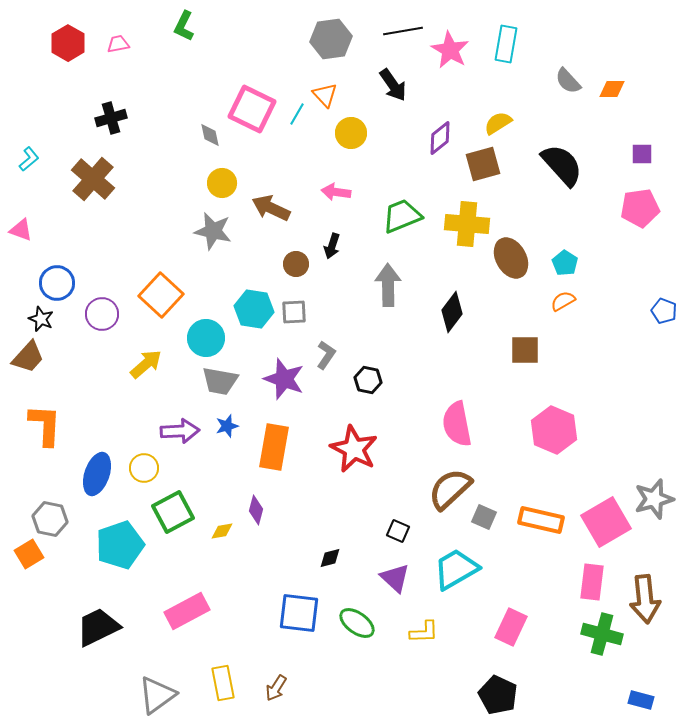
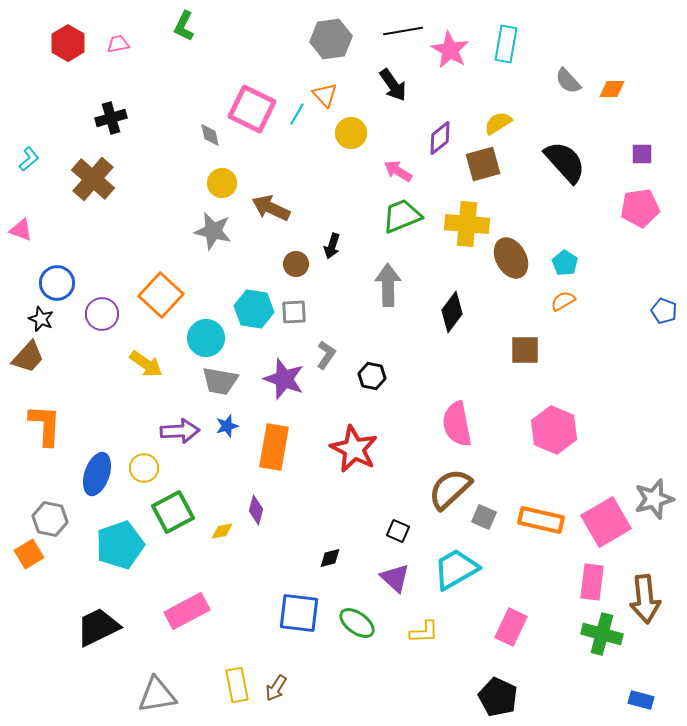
black semicircle at (562, 165): moved 3 px right, 3 px up
pink arrow at (336, 192): moved 62 px right, 21 px up; rotated 24 degrees clockwise
yellow arrow at (146, 364): rotated 76 degrees clockwise
black hexagon at (368, 380): moved 4 px right, 4 px up
yellow rectangle at (223, 683): moved 14 px right, 2 px down
gray triangle at (157, 695): rotated 27 degrees clockwise
black pentagon at (498, 695): moved 2 px down
